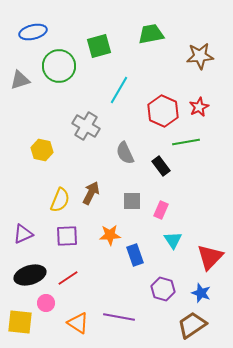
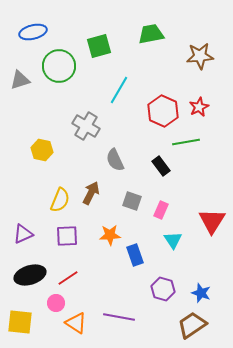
gray semicircle: moved 10 px left, 7 px down
gray square: rotated 18 degrees clockwise
red triangle: moved 2 px right, 36 px up; rotated 12 degrees counterclockwise
pink circle: moved 10 px right
orange triangle: moved 2 px left
